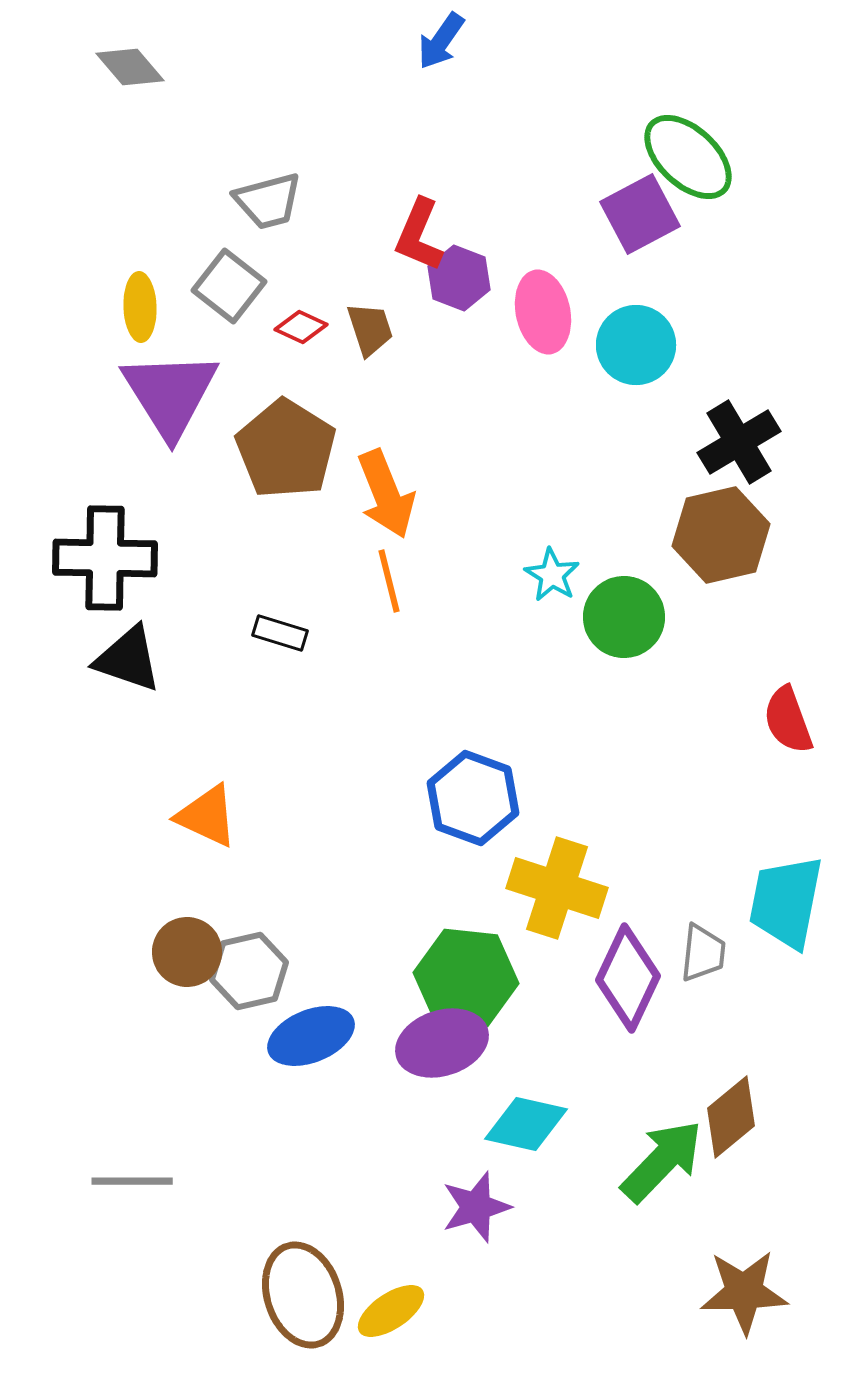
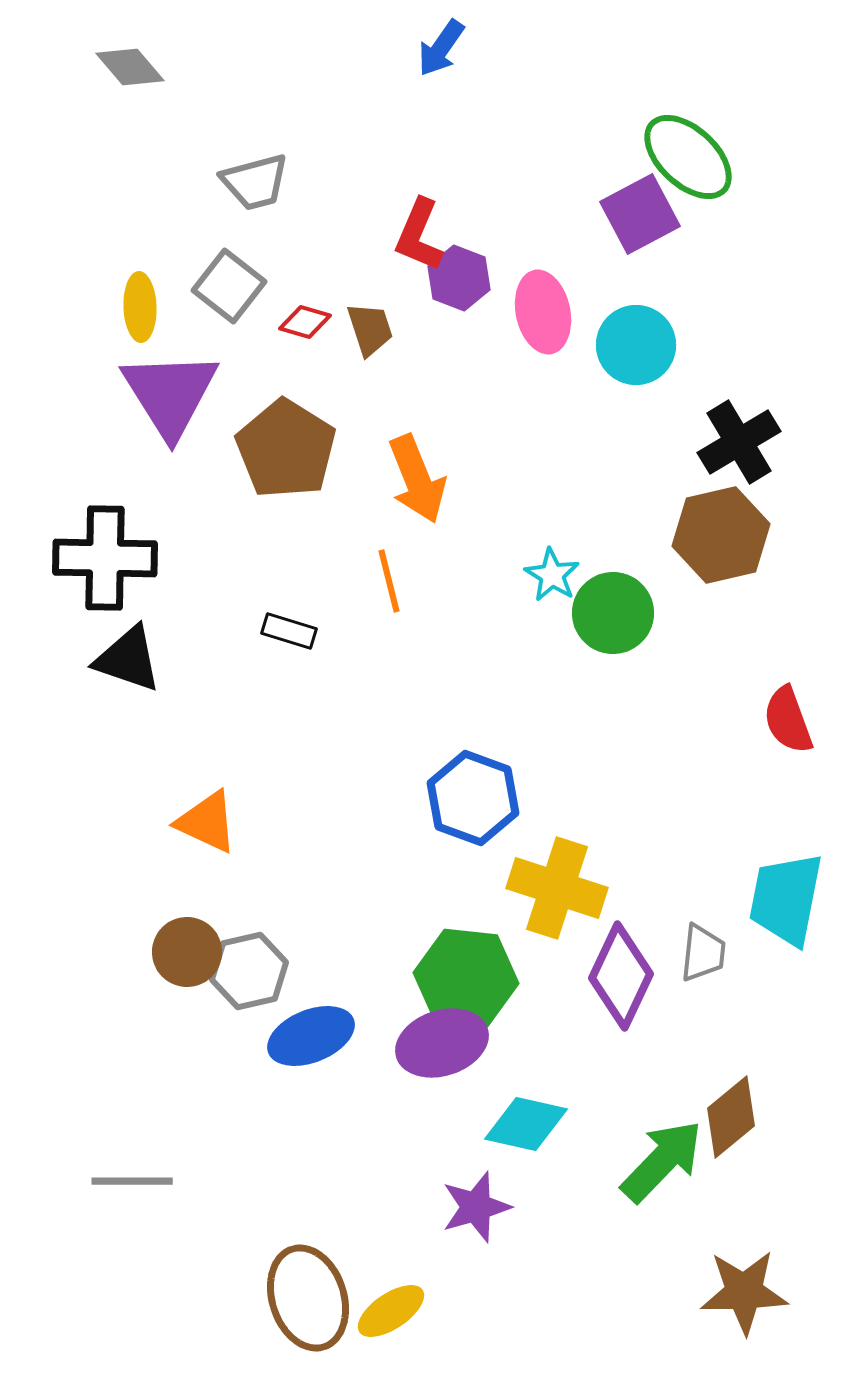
blue arrow at (441, 41): moved 7 px down
gray trapezoid at (268, 201): moved 13 px left, 19 px up
red diamond at (301, 327): moved 4 px right, 5 px up; rotated 9 degrees counterclockwise
orange arrow at (386, 494): moved 31 px right, 15 px up
green circle at (624, 617): moved 11 px left, 4 px up
black rectangle at (280, 633): moved 9 px right, 2 px up
orange triangle at (207, 816): moved 6 px down
cyan trapezoid at (786, 902): moved 3 px up
purple diamond at (628, 978): moved 7 px left, 2 px up
brown ellipse at (303, 1295): moved 5 px right, 3 px down
